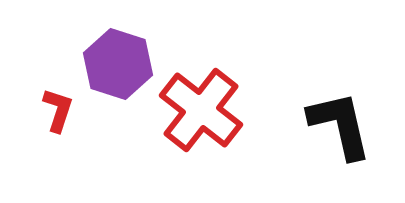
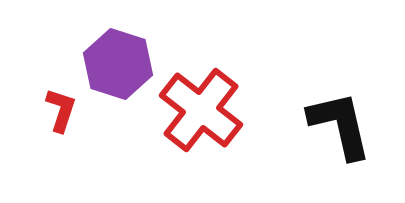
red L-shape: moved 3 px right
